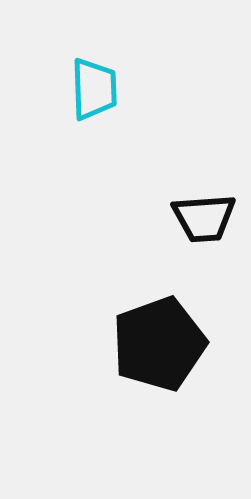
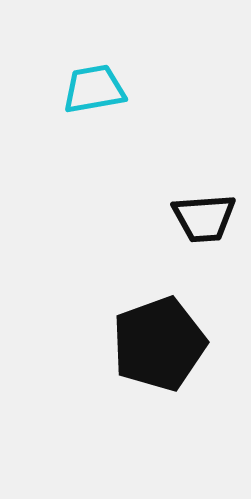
cyan trapezoid: rotated 98 degrees counterclockwise
